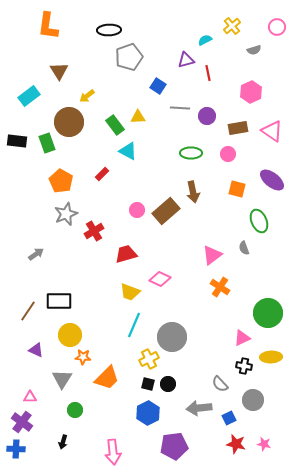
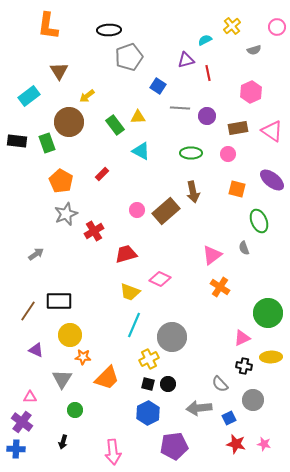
cyan triangle at (128, 151): moved 13 px right
